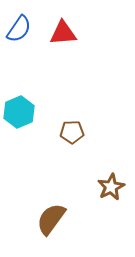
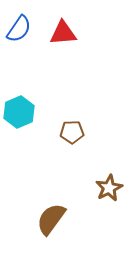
brown star: moved 2 px left, 1 px down
